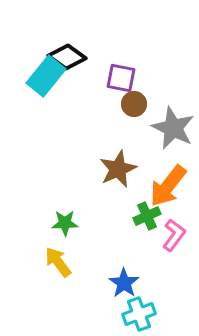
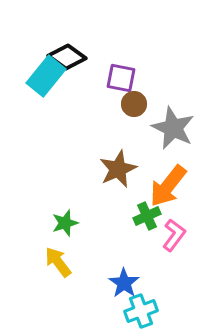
green star: rotated 16 degrees counterclockwise
cyan cross: moved 2 px right, 3 px up
